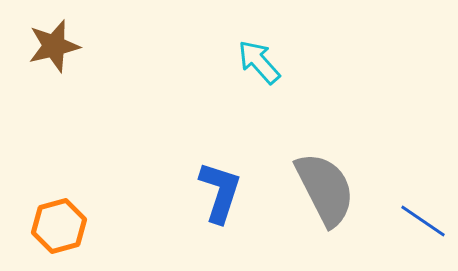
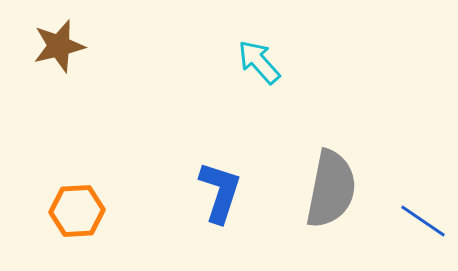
brown star: moved 5 px right
gray semicircle: moved 6 px right; rotated 38 degrees clockwise
orange hexagon: moved 18 px right, 15 px up; rotated 12 degrees clockwise
